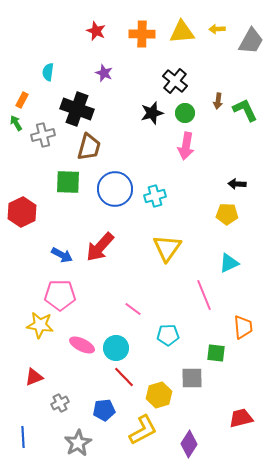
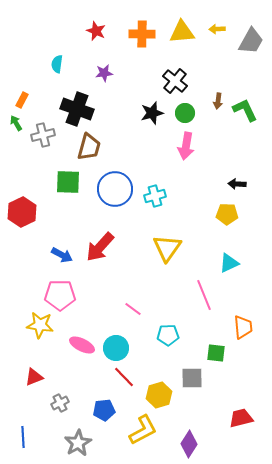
cyan semicircle at (48, 72): moved 9 px right, 8 px up
purple star at (104, 73): rotated 30 degrees counterclockwise
